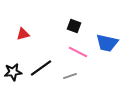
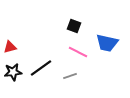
red triangle: moved 13 px left, 13 px down
